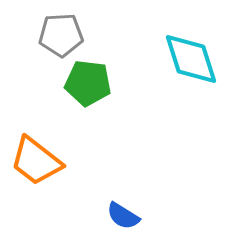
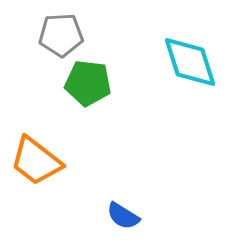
cyan diamond: moved 1 px left, 3 px down
